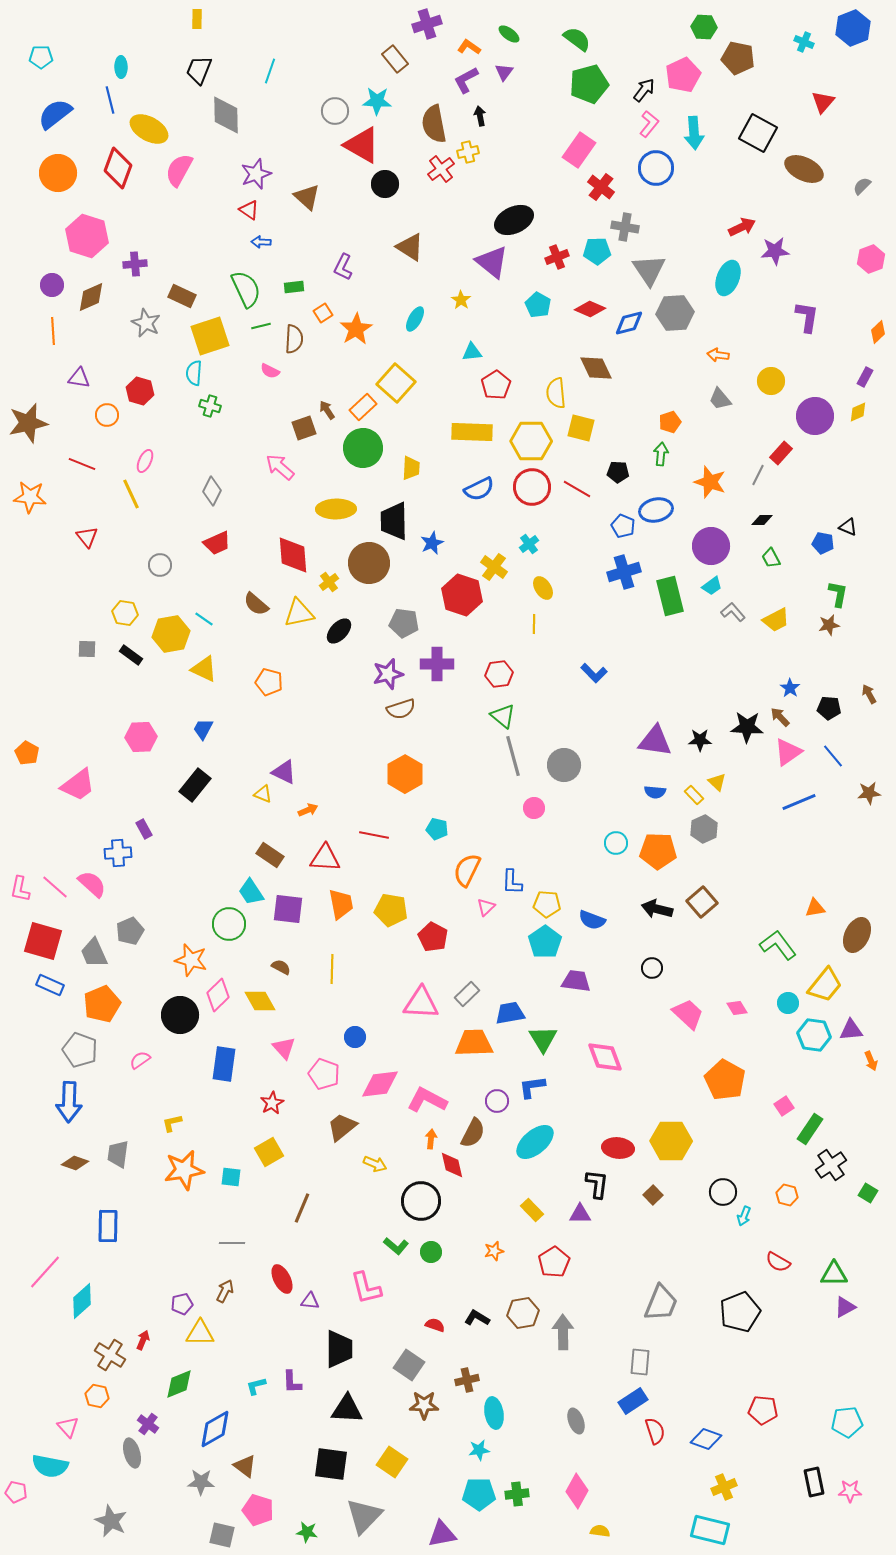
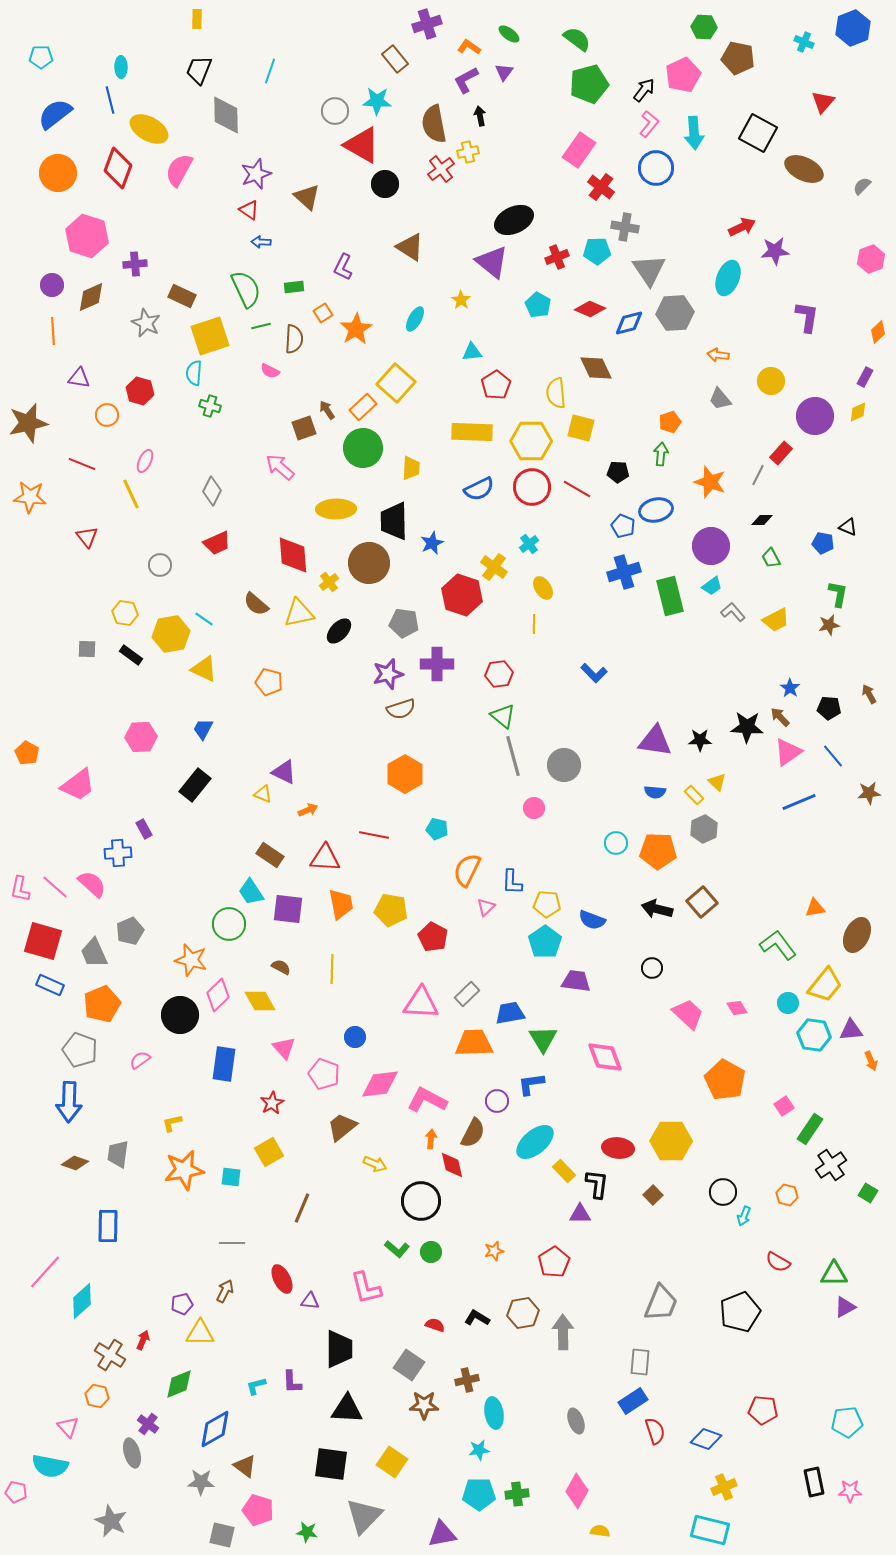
blue L-shape at (532, 1087): moved 1 px left, 3 px up
yellow rectangle at (532, 1210): moved 32 px right, 39 px up
green L-shape at (396, 1246): moved 1 px right, 3 px down
